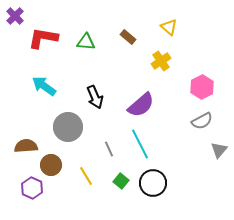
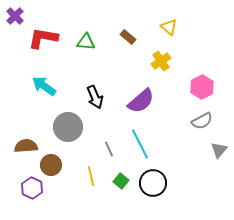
purple semicircle: moved 4 px up
yellow line: moved 5 px right; rotated 18 degrees clockwise
